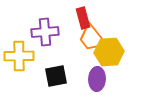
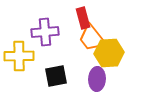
yellow hexagon: moved 1 px down
